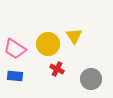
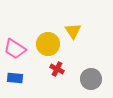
yellow triangle: moved 1 px left, 5 px up
blue rectangle: moved 2 px down
